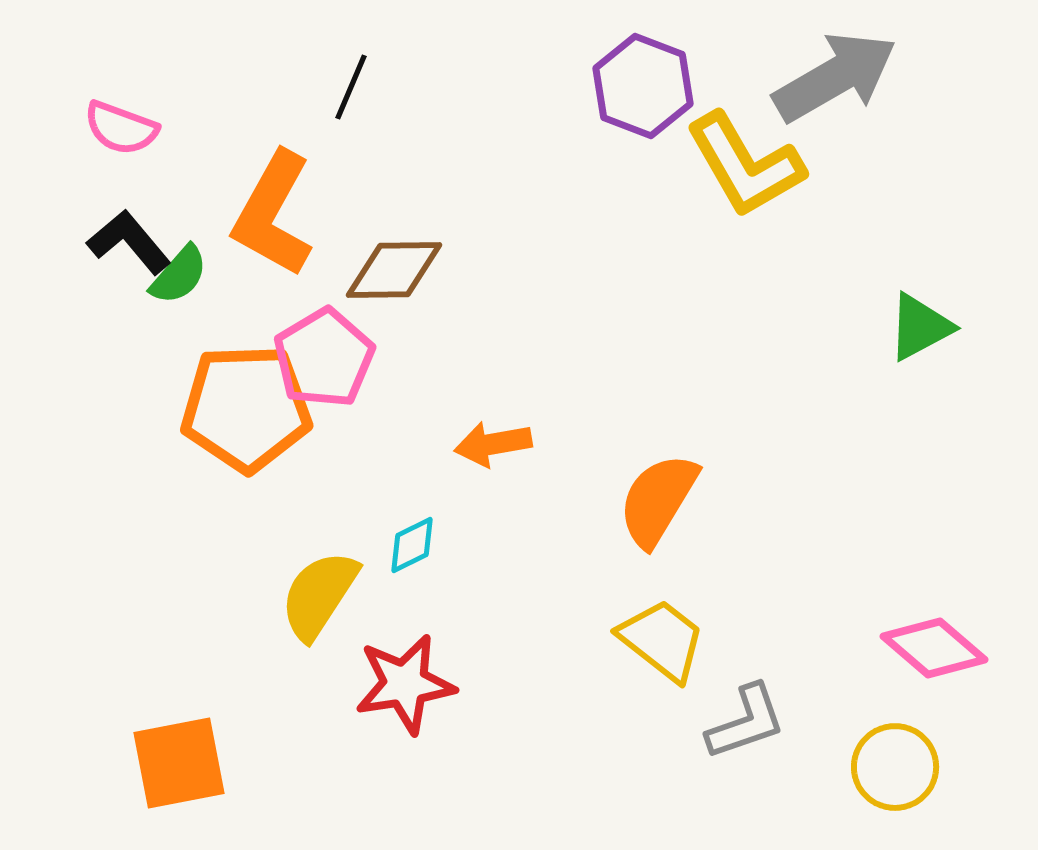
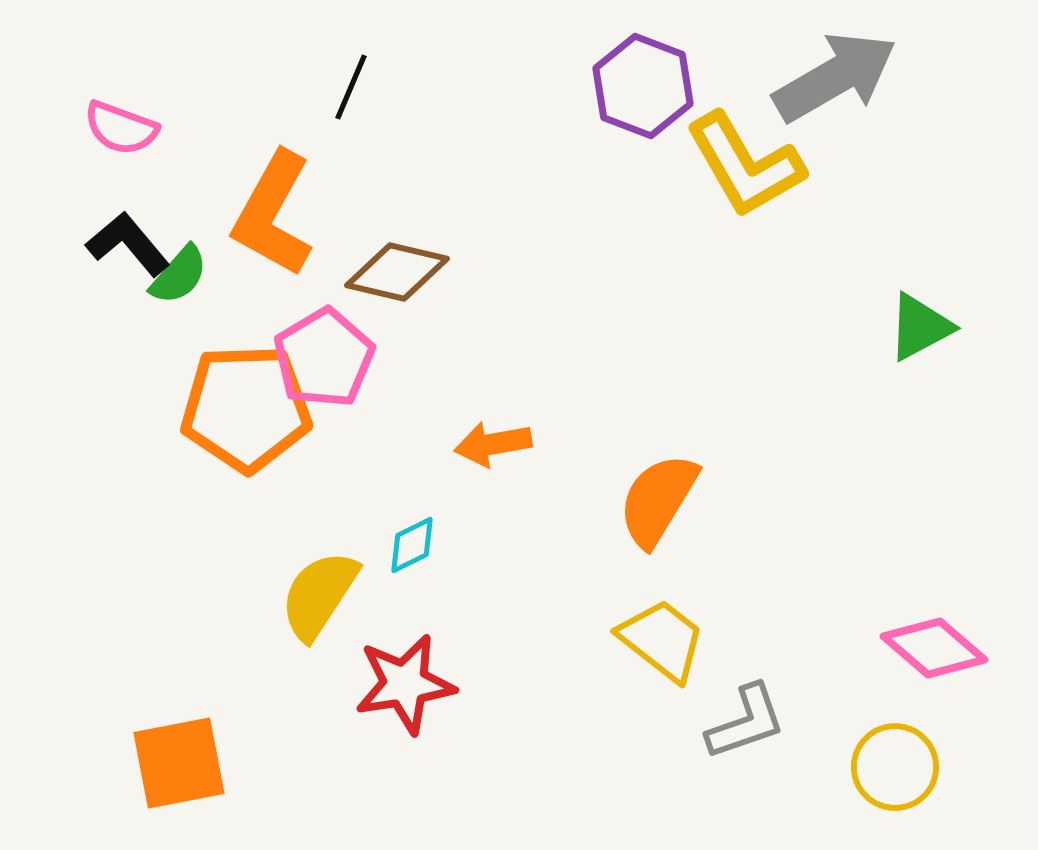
black L-shape: moved 1 px left, 2 px down
brown diamond: moved 3 px right, 2 px down; rotated 14 degrees clockwise
